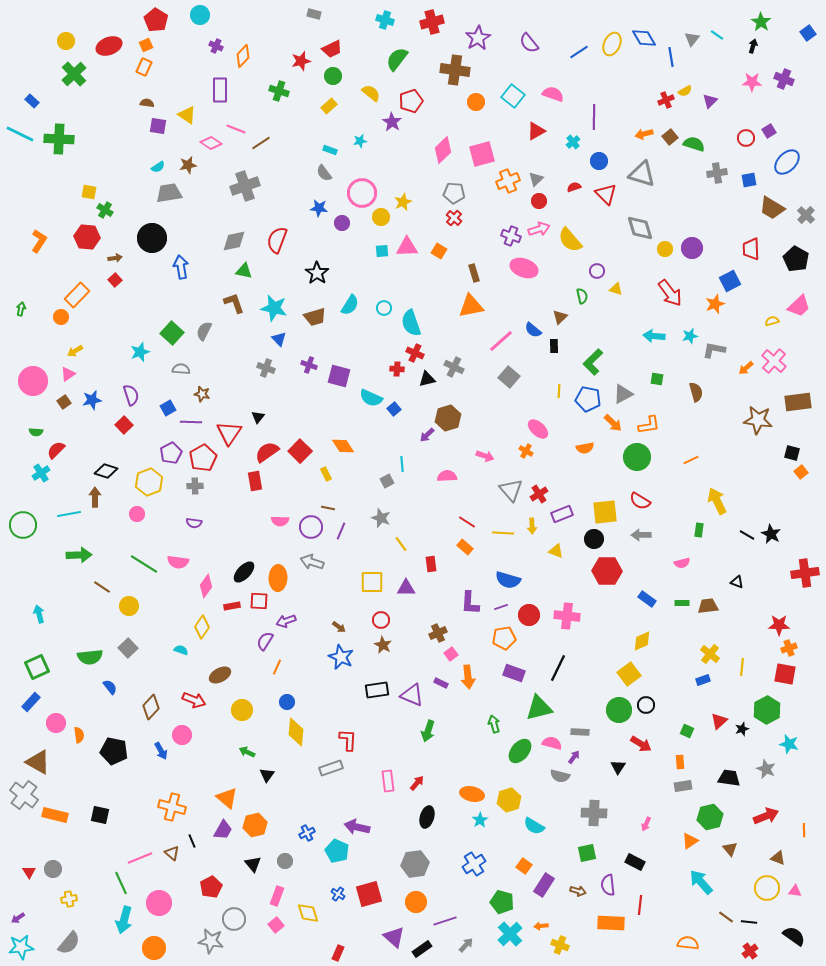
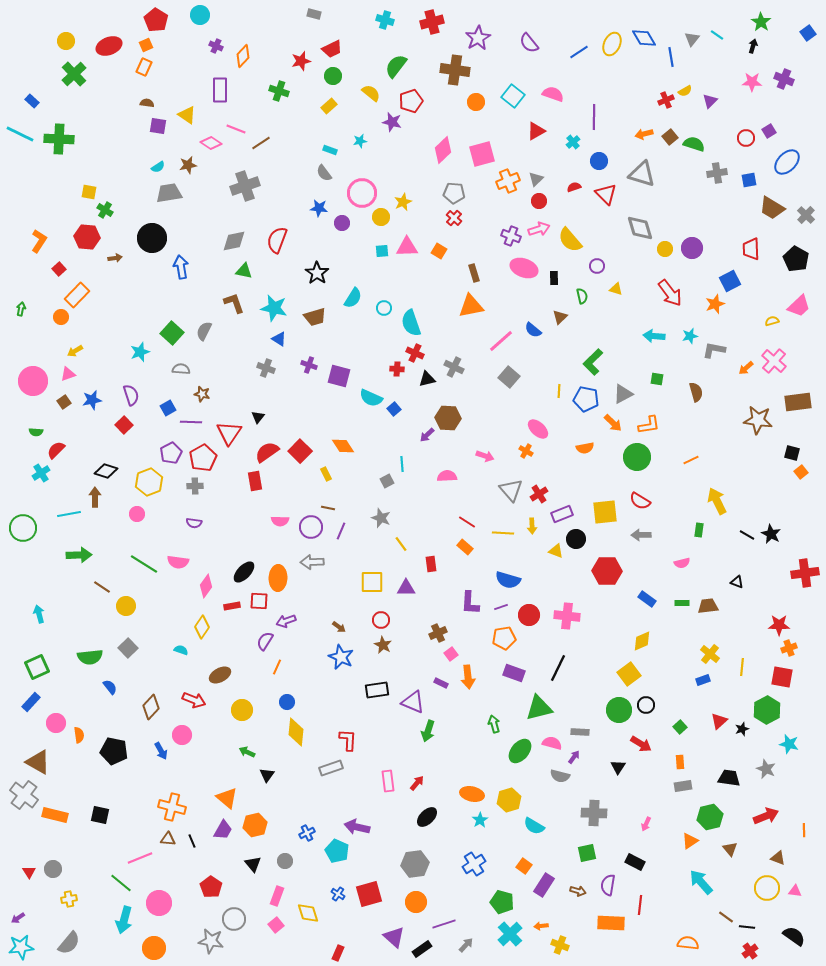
green semicircle at (397, 59): moved 1 px left, 7 px down
purple star at (392, 122): rotated 18 degrees counterclockwise
purple circle at (597, 271): moved 5 px up
red square at (115, 280): moved 56 px left, 11 px up
cyan semicircle at (350, 305): moved 3 px right, 7 px up
blue triangle at (279, 339): rotated 14 degrees counterclockwise
black rectangle at (554, 346): moved 68 px up
pink triangle at (68, 374): rotated 14 degrees clockwise
blue pentagon at (588, 399): moved 2 px left
brown hexagon at (448, 418): rotated 20 degrees clockwise
green circle at (23, 525): moved 3 px down
black circle at (594, 539): moved 18 px left
gray arrow at (312, 562): rotated 20 degrees counterclockwise
yellow circle at (129, 606): moved 3 px left
red square at (785, 674): moved 3 px left, 3 px down
purple triangle at (412, 695): moved 1 px right, 7 px down
green square at (687, 731): moved 7 px left, 4 px up; rotated 24 degrees clockwise
black ellipse at (427, 817): rotated 30 degrees clockwise
brown triangle at (172, 853): moved 4 px left, 14 px up; rotated 35 degrees counterclockwise
green line at (121, 883): rotated 25 degrees counterclockwise
purple semicircle at (608, 885): rotated 15 degrees clockwise
red pentagon at (211, 887): rotated 10 degrees counterclockwise
purple line at (445, 921): moved 1 px left, 3 px down
black line at (749, 922): moved 2 px left, 5 px down
